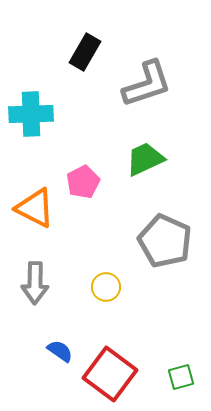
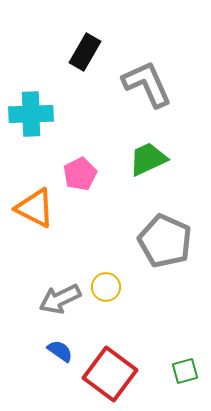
gray L-shape: rotated 96 degrees counterclockwise
green trapezoid: moved 3 px right
pink pentagon: moved 3 px left, 8 px up
gray arrow: moved 25 px right, 16 px down; rotated 63 degrees clockwise
green square: moved 4 px right, 6 px up
